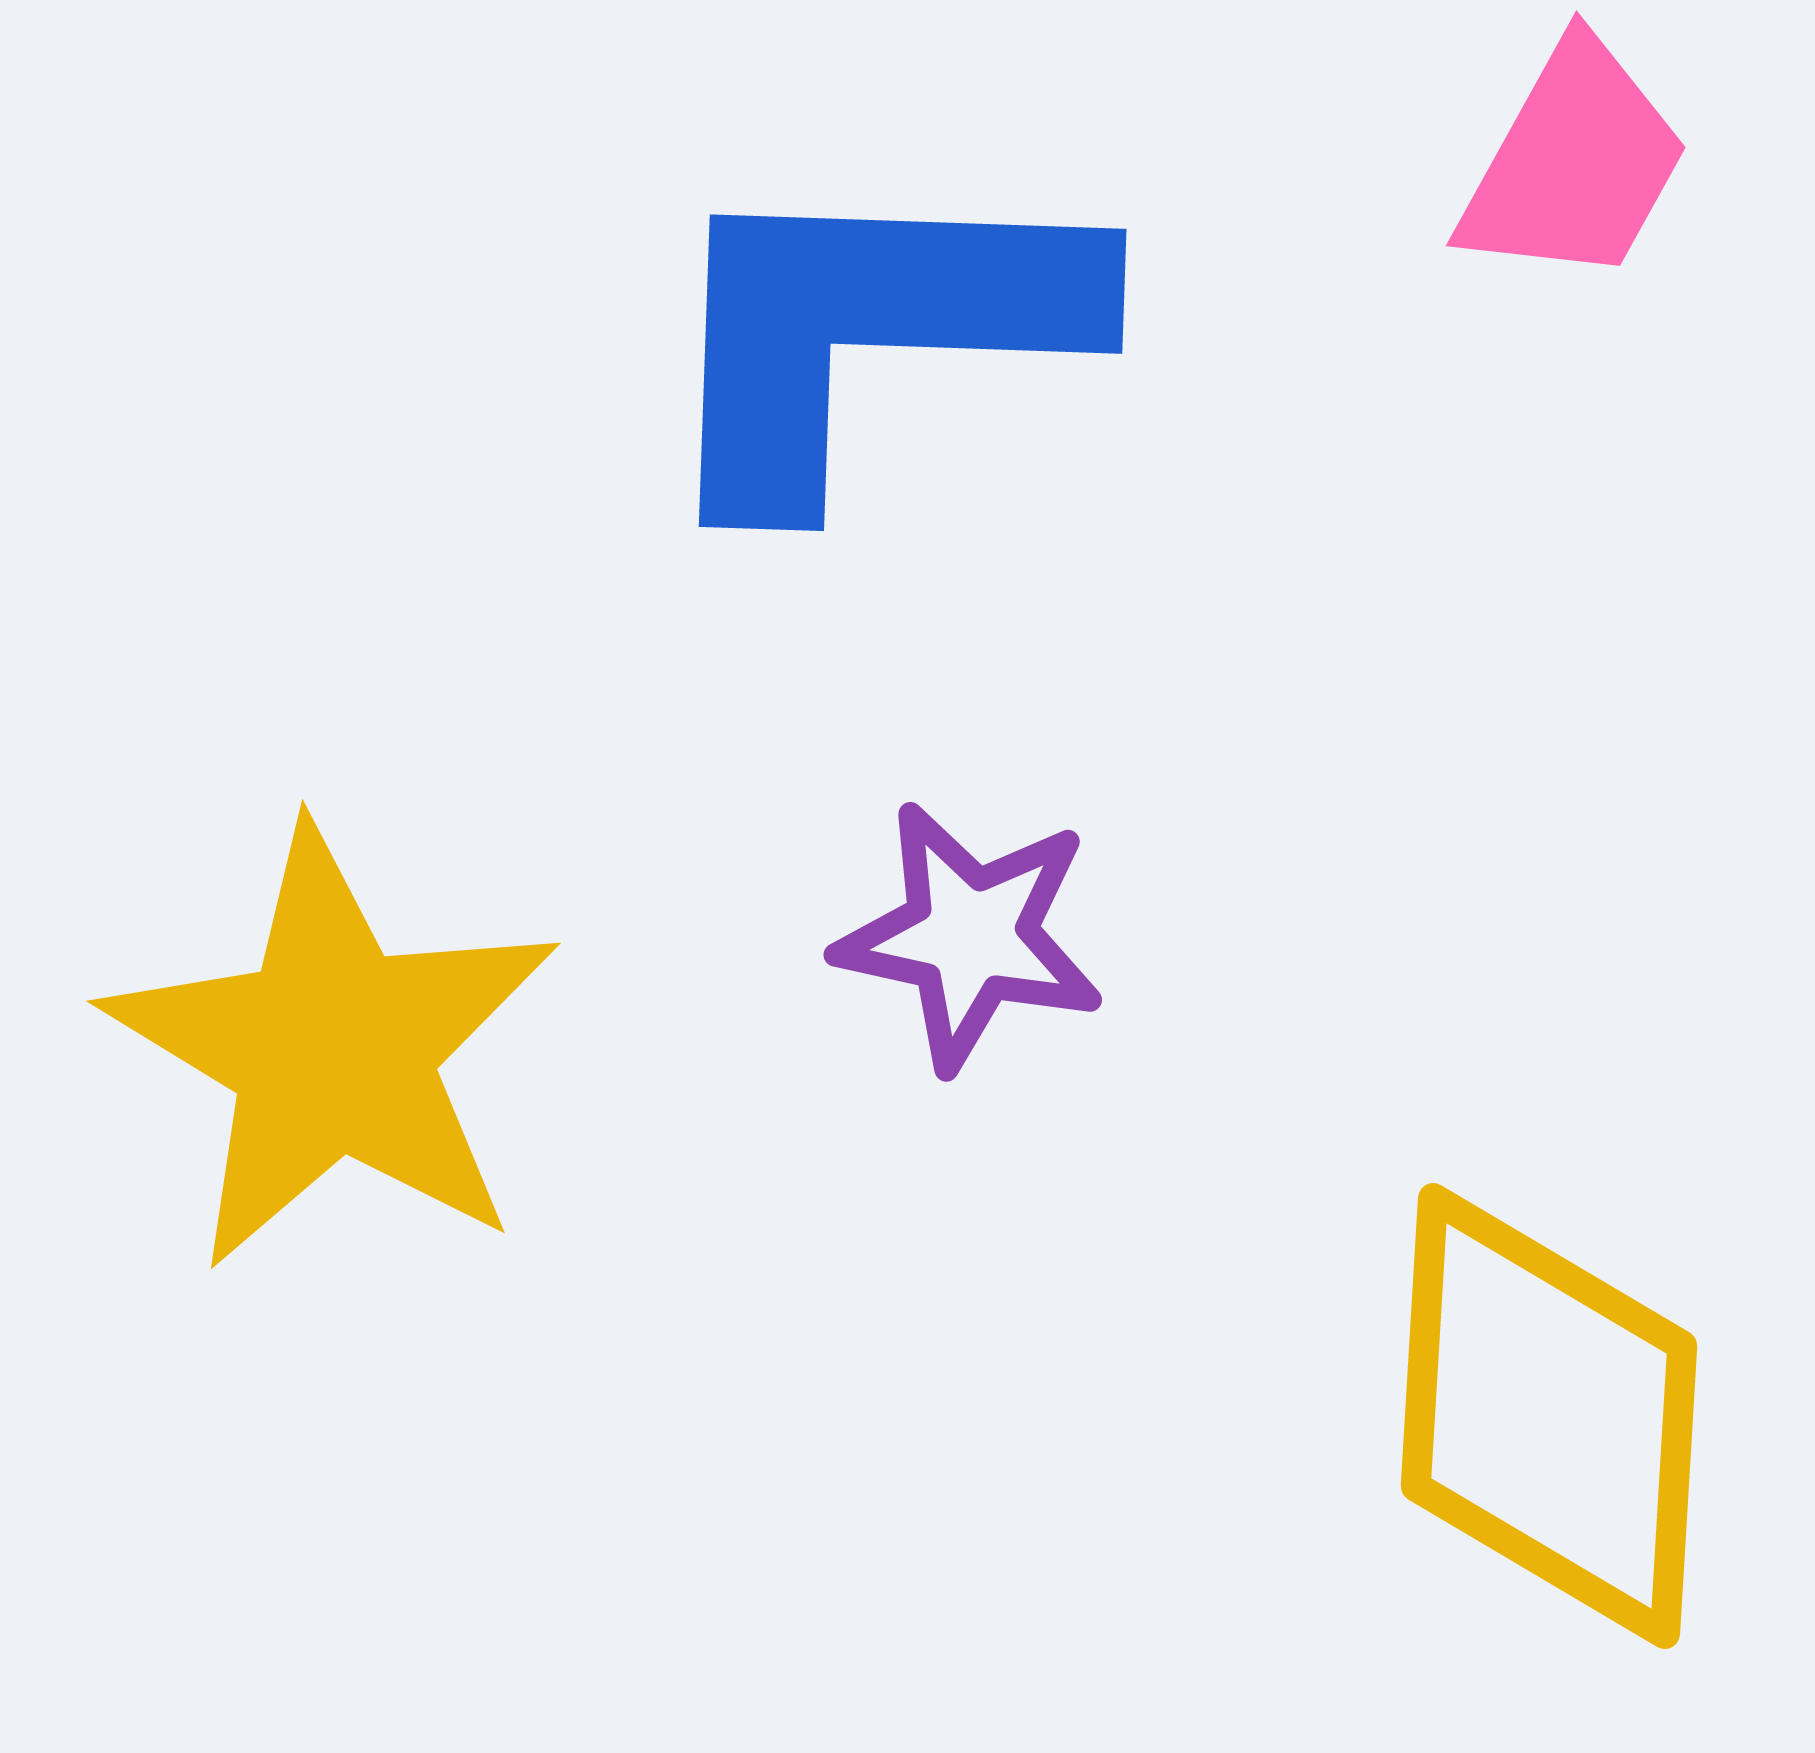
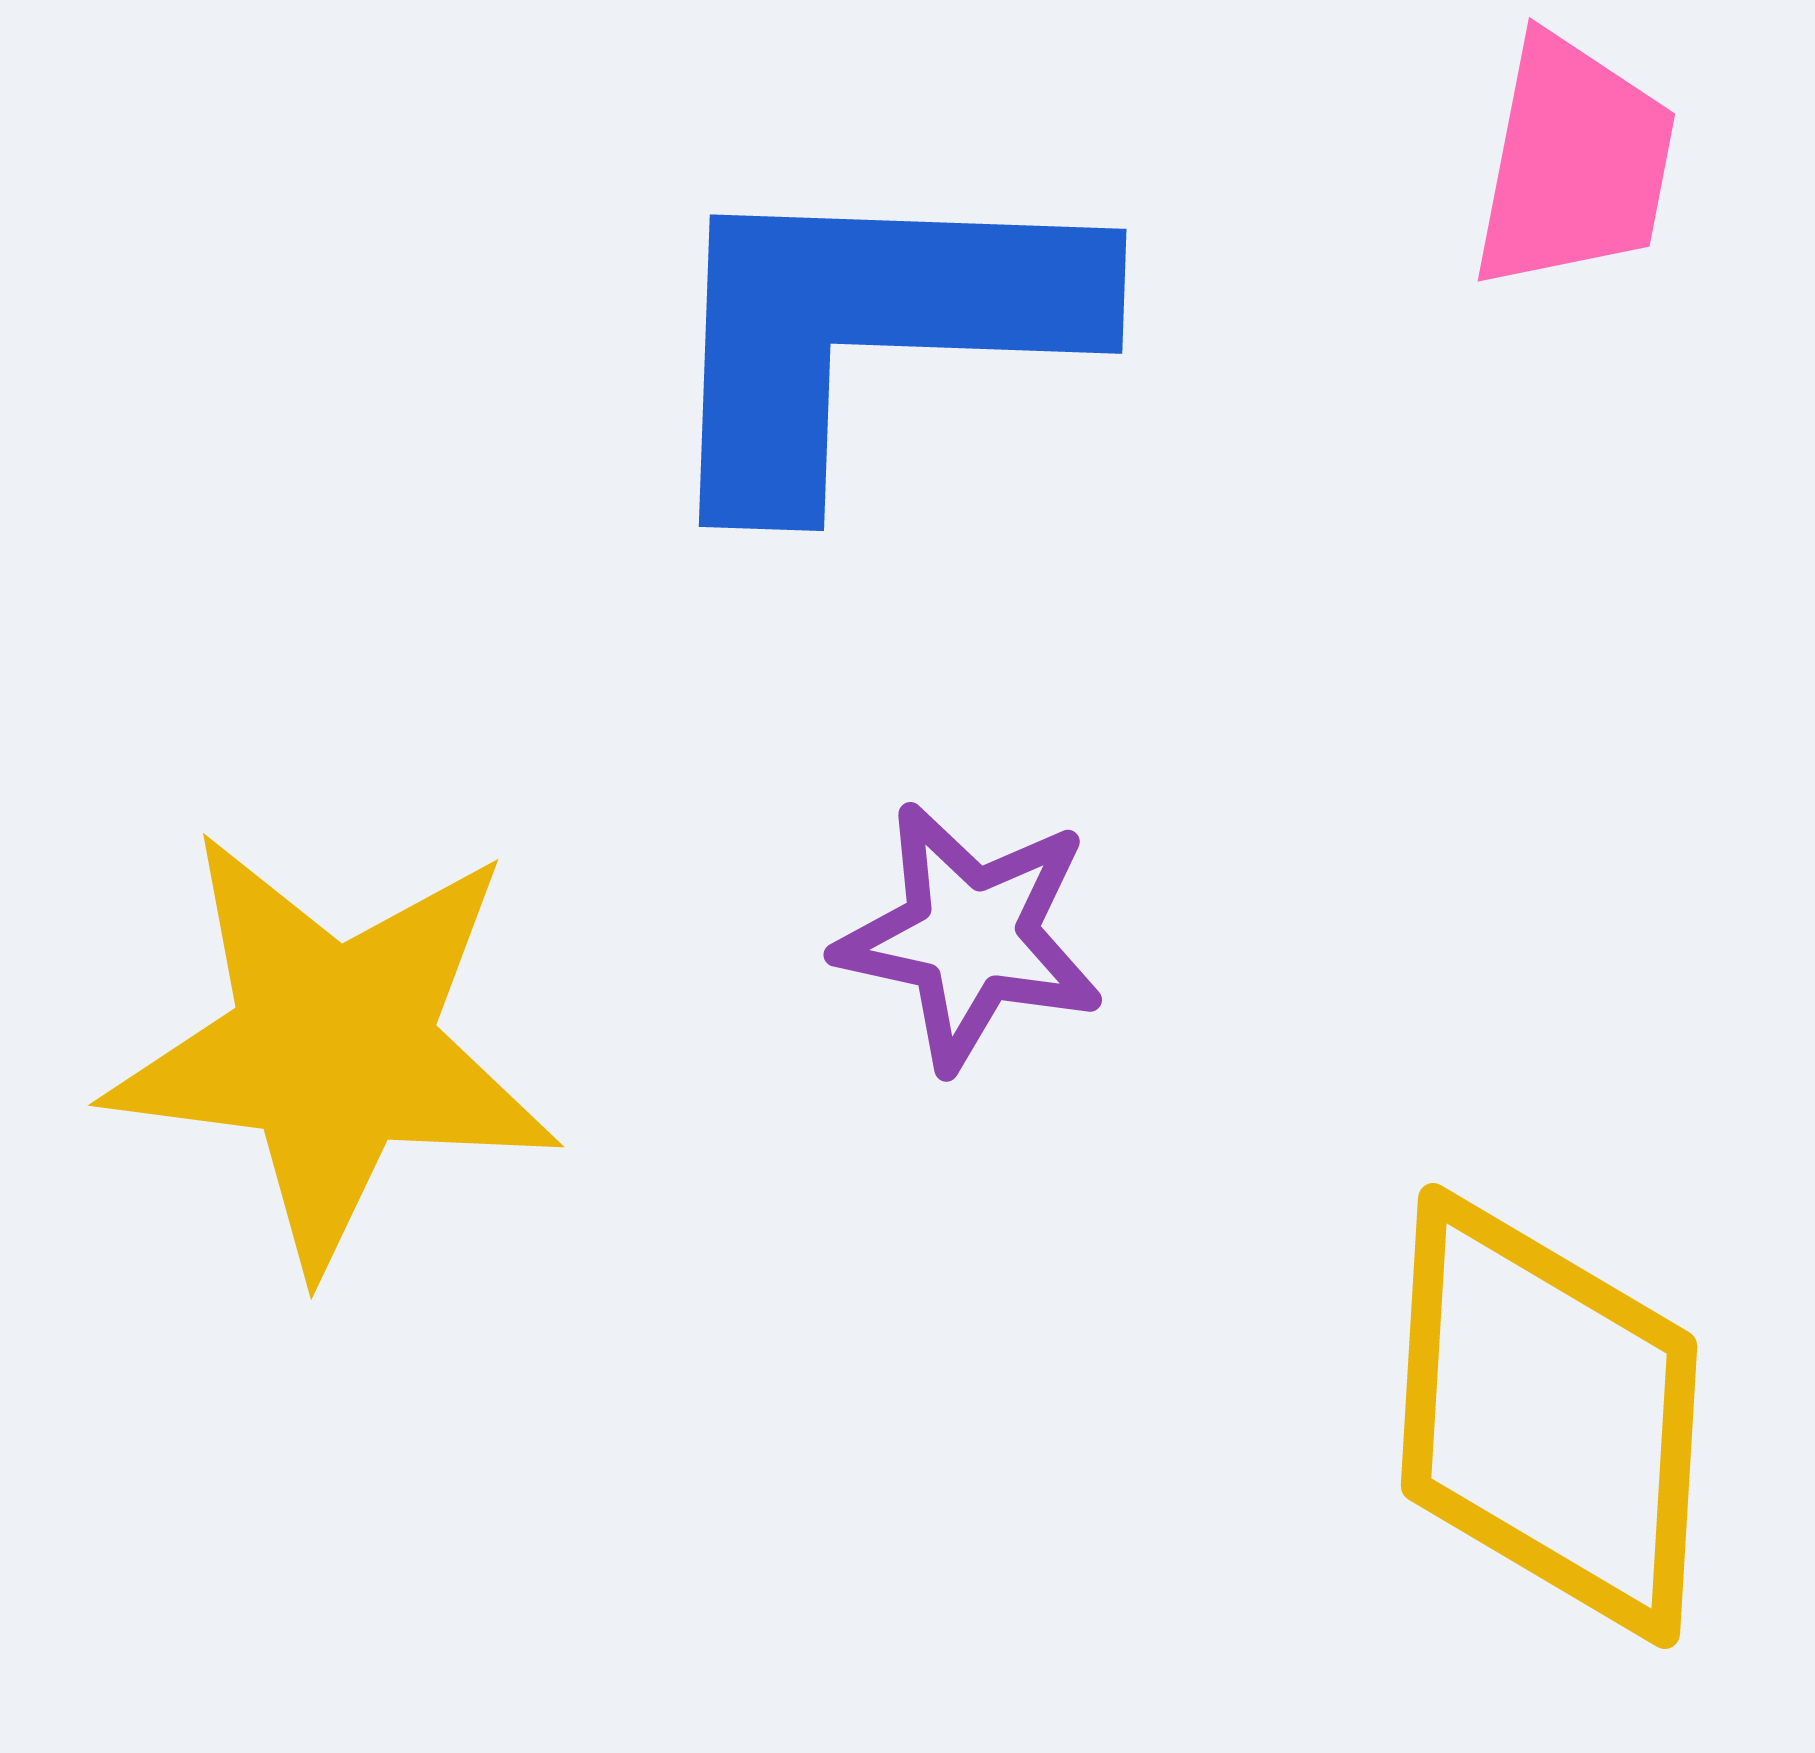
pink trapezoid: rotated 18 degrees counterclockwise
yellow star: rotated 24 degrees counterclockwise
